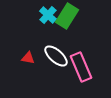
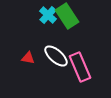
green rectangle: rotated 65 degrees counterclockwise
pink rectangle: moved 1 px left
